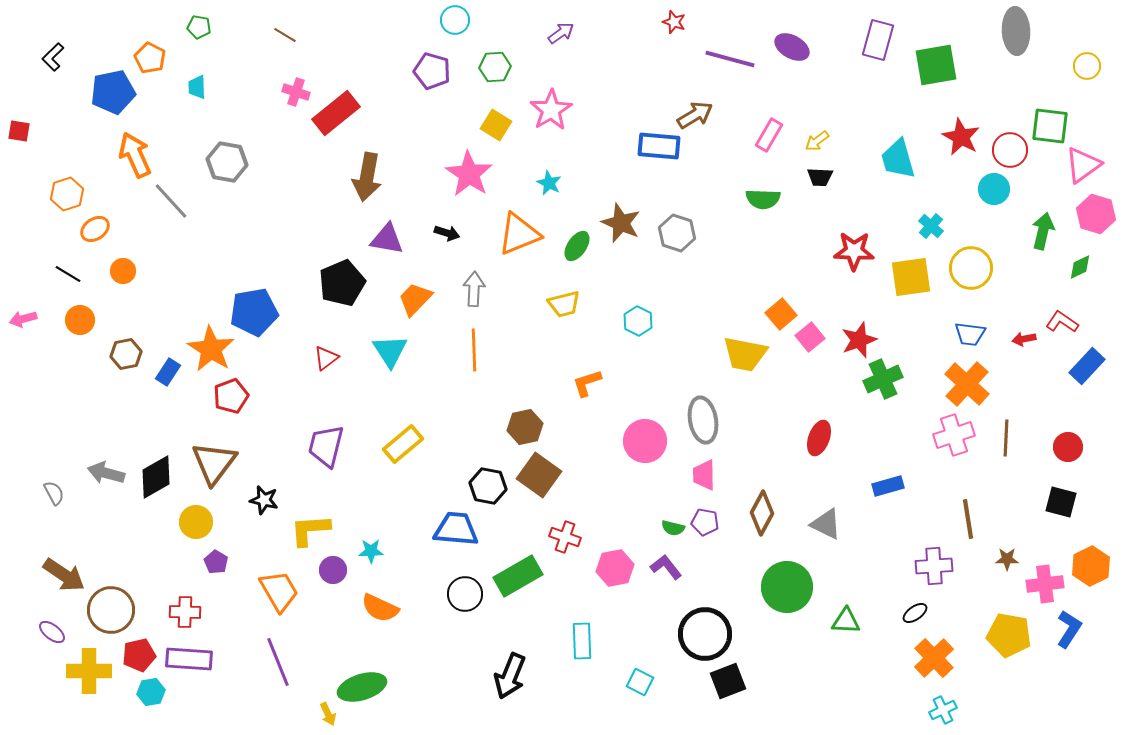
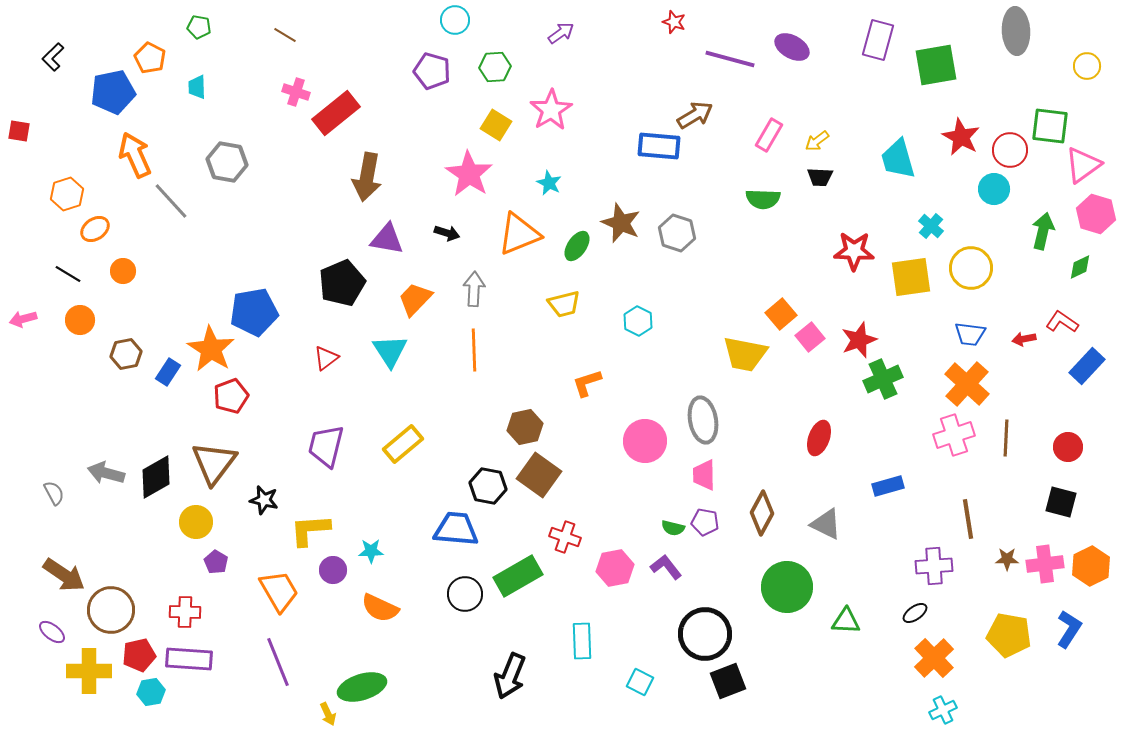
pink cross at (1045, 584): moved 20 px up
